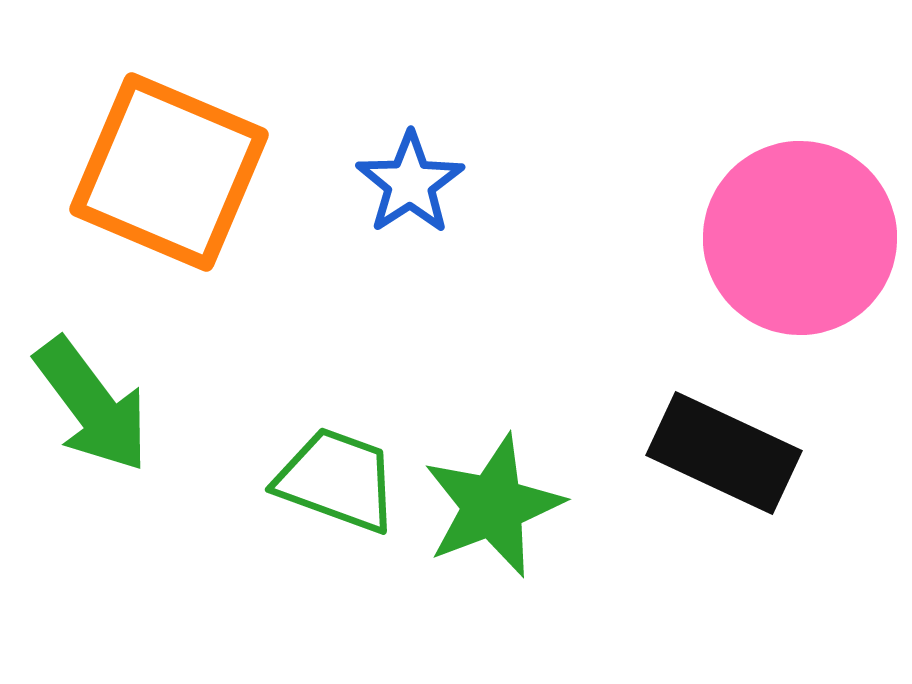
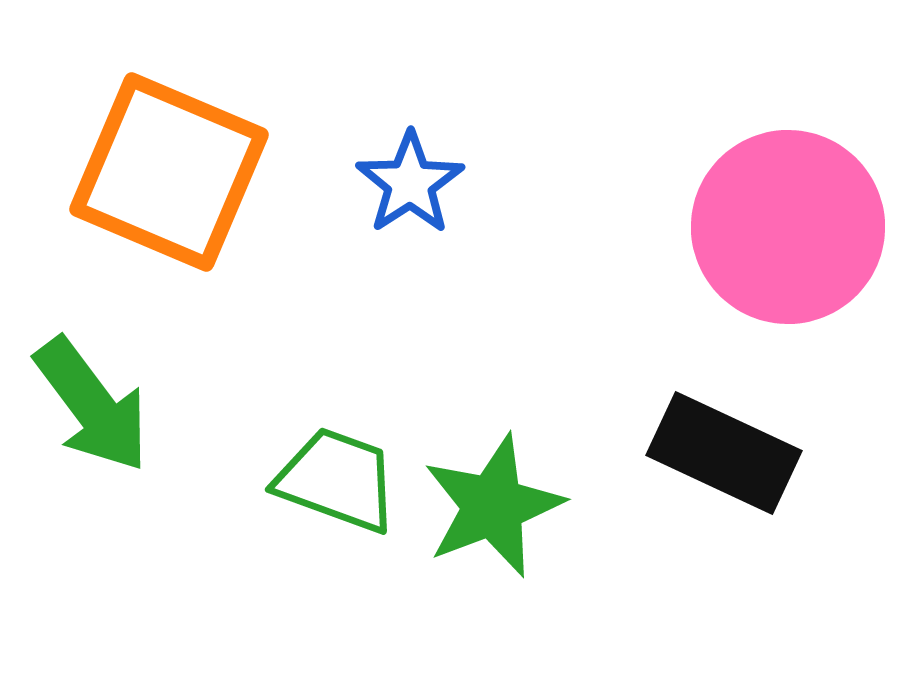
pink circle: moved 12 px left, 11 px up
